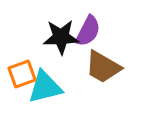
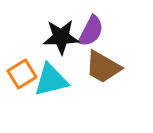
purple semicircle: moved 3 px right
orange square: rotated 12 degrees counterclockwise
cyan triangle: moved 6 px right, 7 px up
